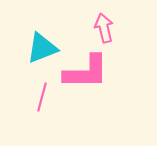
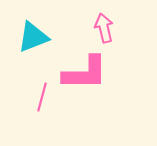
cyan triangle: moved 9 px left, 11 px up
pink L-shape: moved 1 px left, 1 px down
